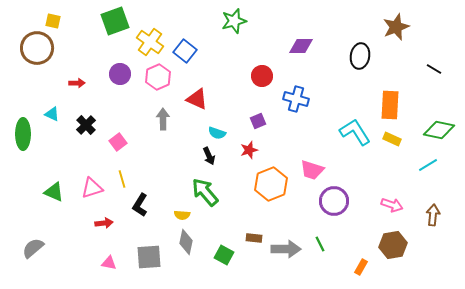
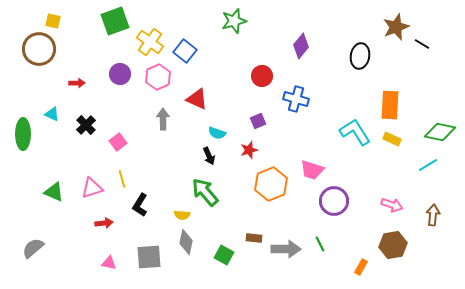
purple diamond at (301, 46): rotated 50 degrees counterclockwise
brown circle at (37, 48): moved 2 px right, 1 px down
black line at (434, 69): moved 12 px left, 25 px up
green diamond at (439, 130): moved 1 px right, 2 px down
